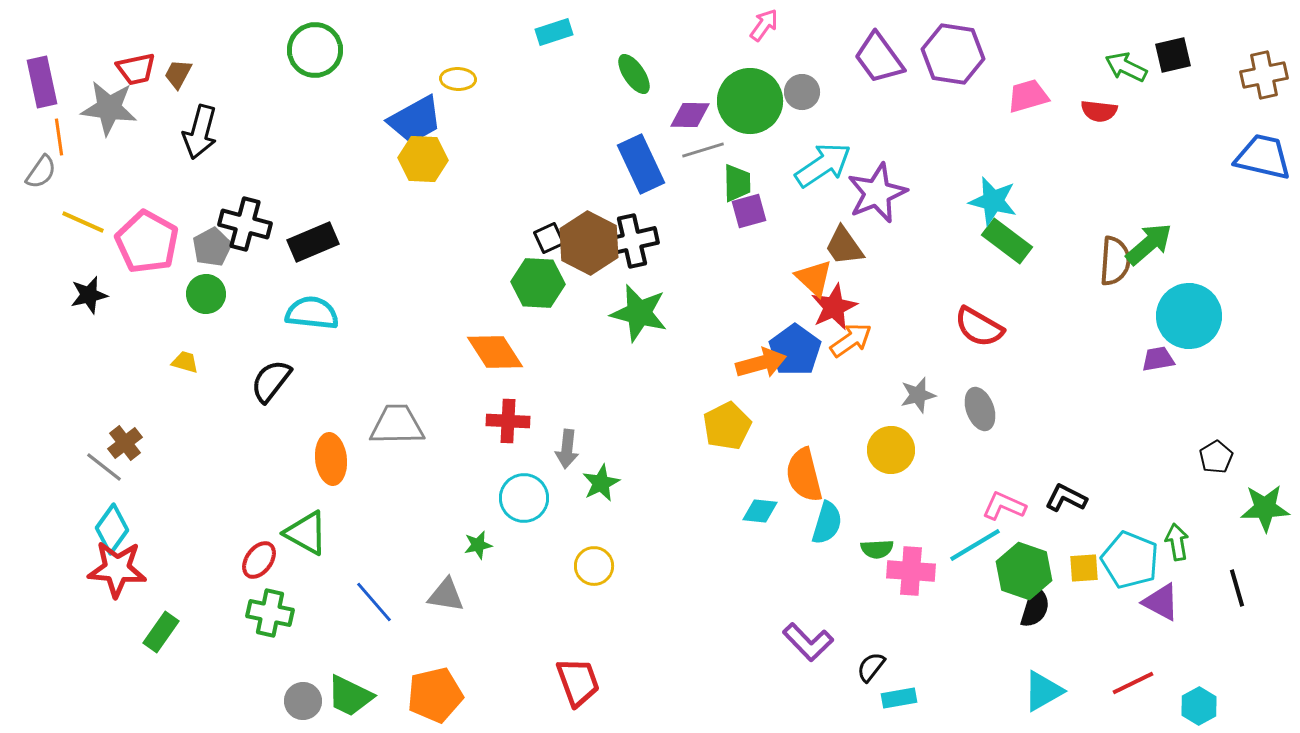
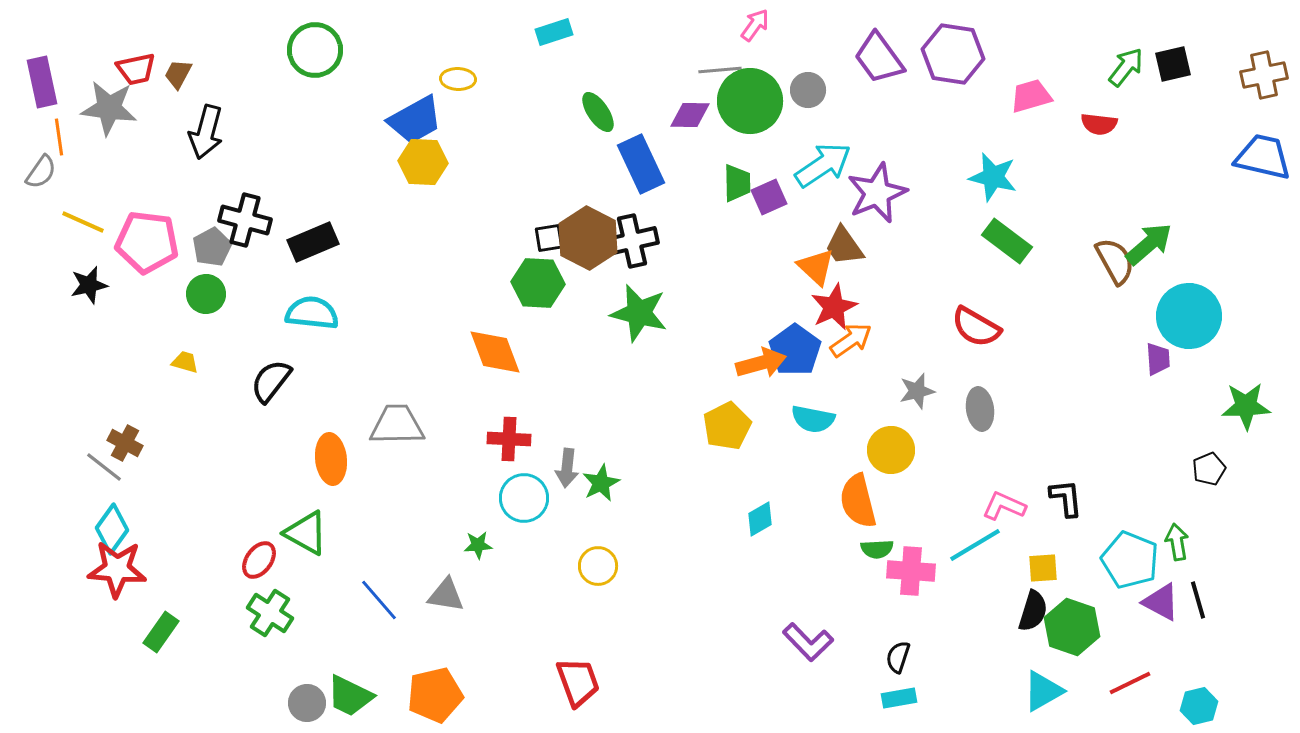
pink arrow at (764, 25): moved 9 px left
black square at (1173, 55): moved 9 px down
green arrow at (1126, 67): rotated 102 degrees clockwise
green ellipse at (634, 74): moved 36 px left, 38 px down
gray circle at (802, 92): moved 6 px right, 2 px up
pink trapezoid at (1028, 96): moved 3 px right
red semicircle at (1099, 111): moved 13 px down
black arrow at (200, 132): moved 6 px right
gray line at (703, 150): moved 17 px right, 80 px up; rotated 12 degrees clockwise
yellow hexagon at (423, 159): moved 3 px down
cyan star at (993, 201): moved 24 px up
purple square at (749, 211): moved 20 px right, 14 px up; rotated 9 degrees counterclockwise
black cross at (245, 224): moved 4 px up
black square at (549, 238): rotated 16 degrees clockwise
pink pentagon at (147, 242): rotated 22 degrees counterclockwise
brown hexagon at (589, 243): moved 1 px left, 5 px up
brown semicircle at (1115, 261): rotated 33 degrees counterclockwise
orange triangle at (814, 278): moved 2 px right, 11 px up
black star at (89, 295): moved 10 px up
red semicircle at (979, 327): moved 3 px left
orange diamond at (495, 352): rotated 12 degrees clockwise
purple trapezoid at (1158, 359): rotated 96 degrees clockwise
gray star at (918, 395): moved 1 px left, 4 px up
gray ellipse at (980, 409): rotated 12 degrees clockwise
red cross at (508, 421): moved 1 px right, 18 px down
brown cross at (125, 443): rotated 24 degrees counterclockwise
gray arrow at (567, 449): moved 19 px down
black pentagon at (1216, 457): moved 7 px left, 12 px down; rotated 8 degrees clockwise
orange semicircle at (804, 475): moved 54 px right, 26 px down
black L-shape at (1066, 498): rotated 57 degrees clockwise
green star at (1265, 508): moved 19 px left, 102 px up
cyan diamond at (760, 511): moved 8 px down; rotated 36 degrees counterclockwise
cyan semicircle at (827, 523): moved 14 px left, 104 px up; rotated 84 degrees clockwise
green star at (478, 545): rotated 8 degrees clockwise
yellow circle at (594, 566): moved 4 px right
yellow square at (1084, 568): moved 41 px left
green hexagon at (1024, 571): moved 48 px right, 56 px down
black line at (1237, 588): moved 39 px left, 12 px down
blue line at (374, 602): moved 5 px right, 2 px up
black semicircle at (1035, 607): moved 2 px left, 4 px down
green cross at (270, 613): rotated 21 degrees clockwise
black semicircle at (871, 667): moved 27 px right, 10 px up; rotated 20 degrees counterclockwise
red line at (1133, 683): moved 3 px left
gray circle at (303, 701): moved 4 px right, 2 px down
cyan hexagon at (1199, 706): rotated 15 degrees clockwise
